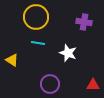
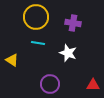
purple cross: moved 11 px left, 1 px down
